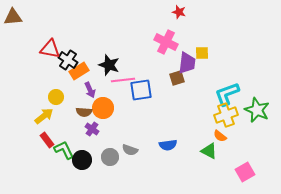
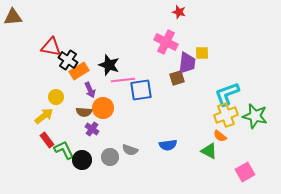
red triangle: moved 1 px right, 2 px up
green star: moved 2 px left, 6 px down; rotated 10 degrees counterclockwise
